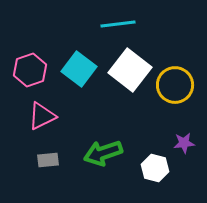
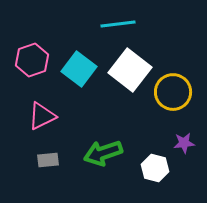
pink hexagon: moved 2 px right, 10 px up
yellow circle: moved 2 px left, 7 px down
